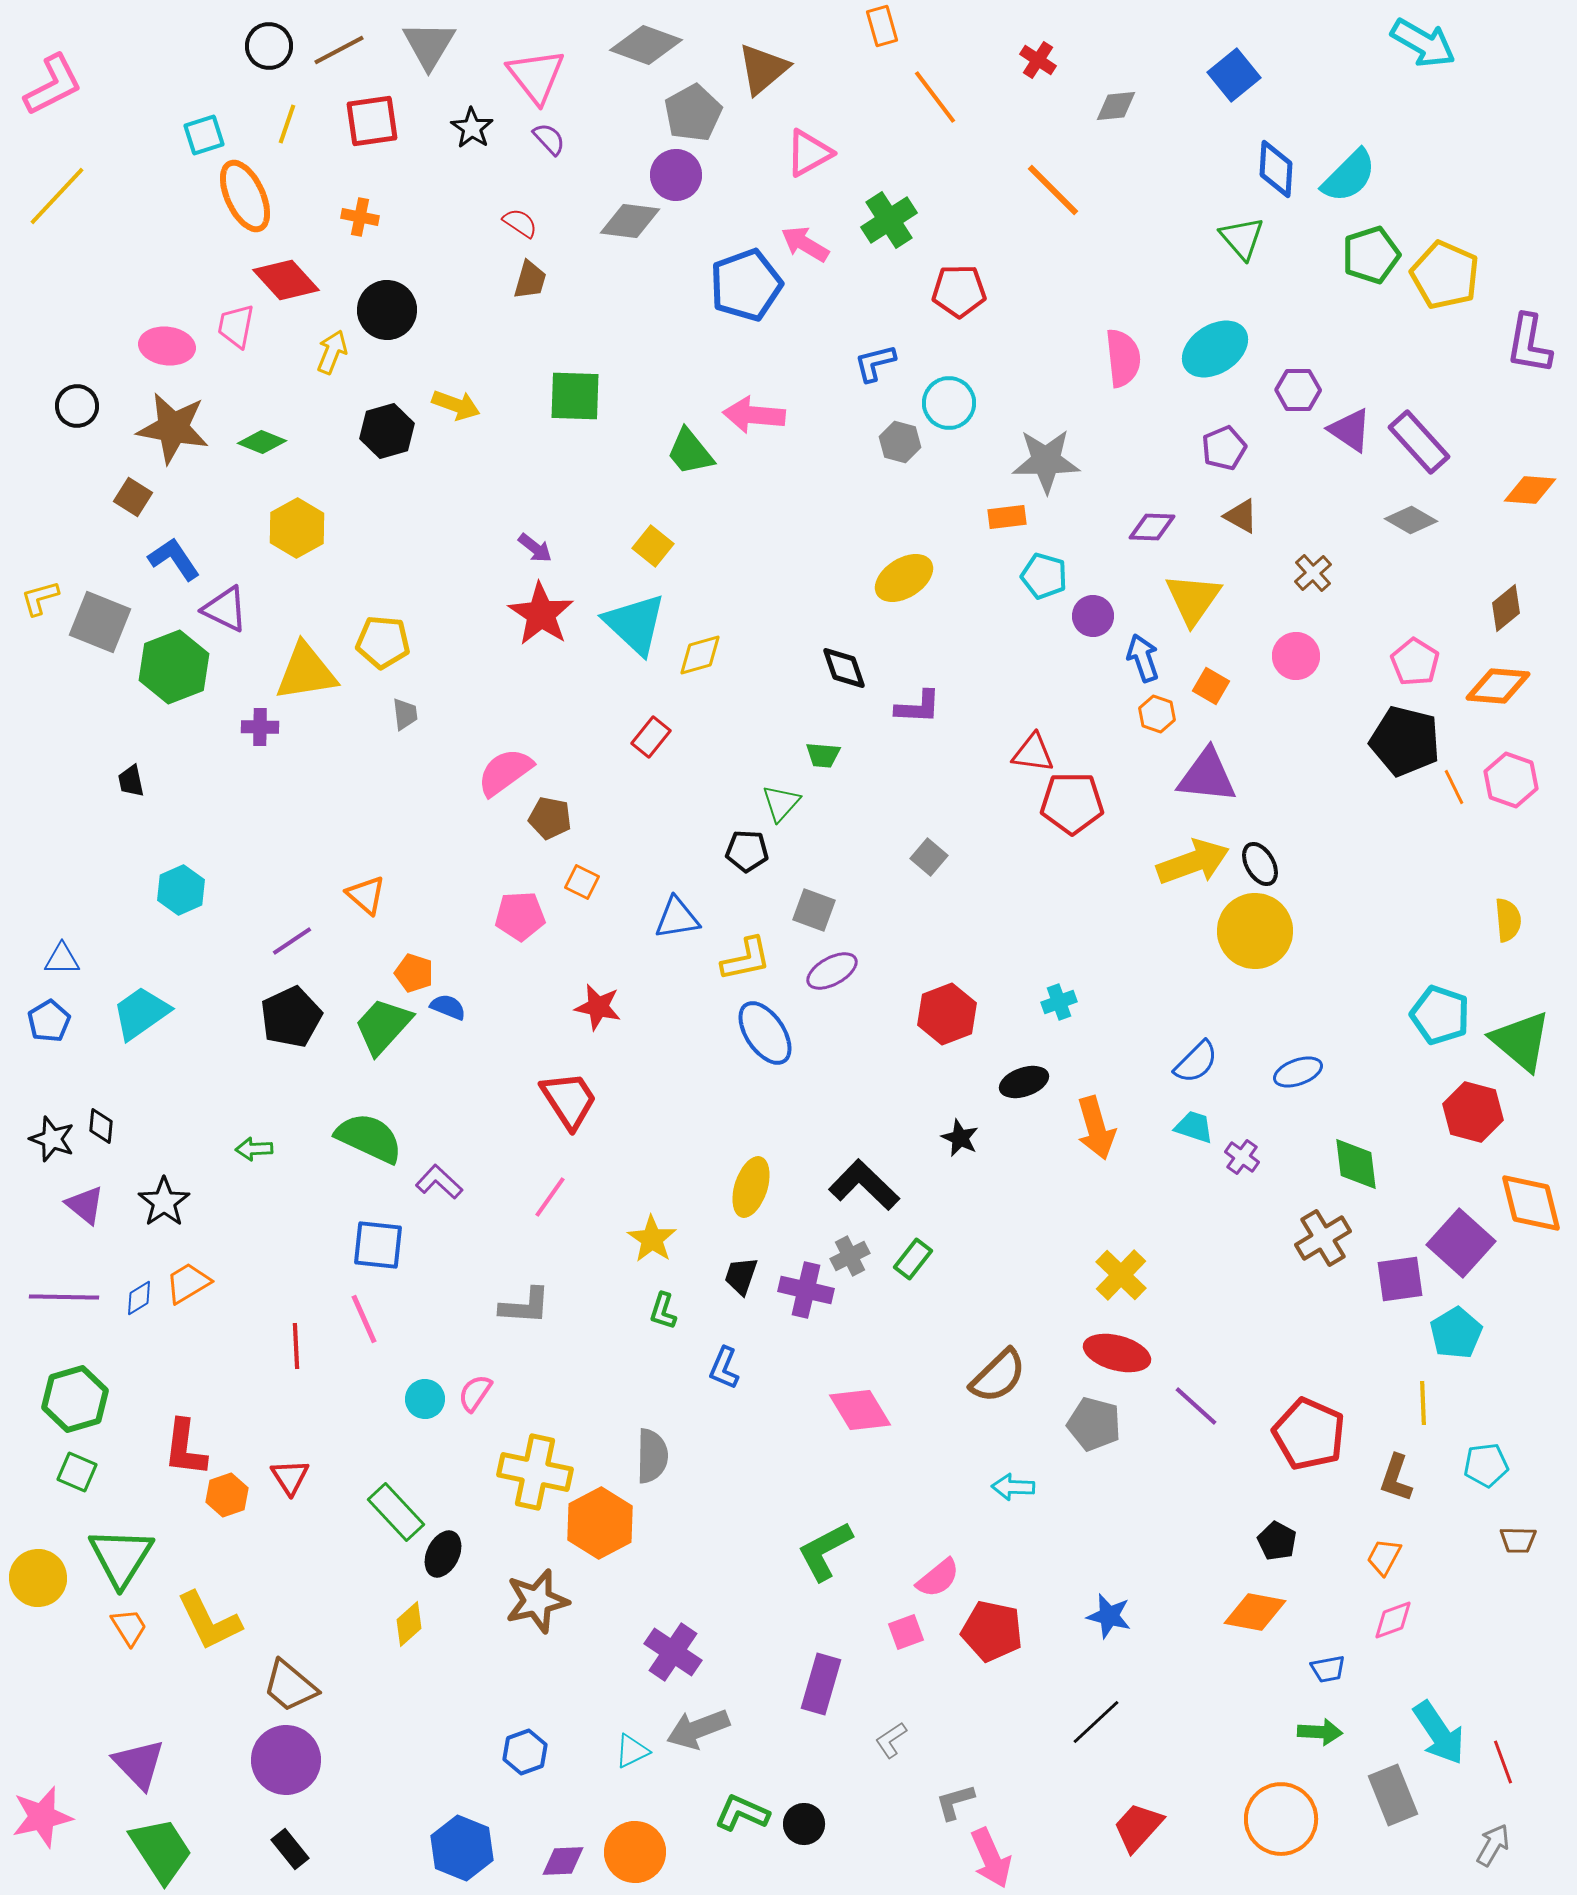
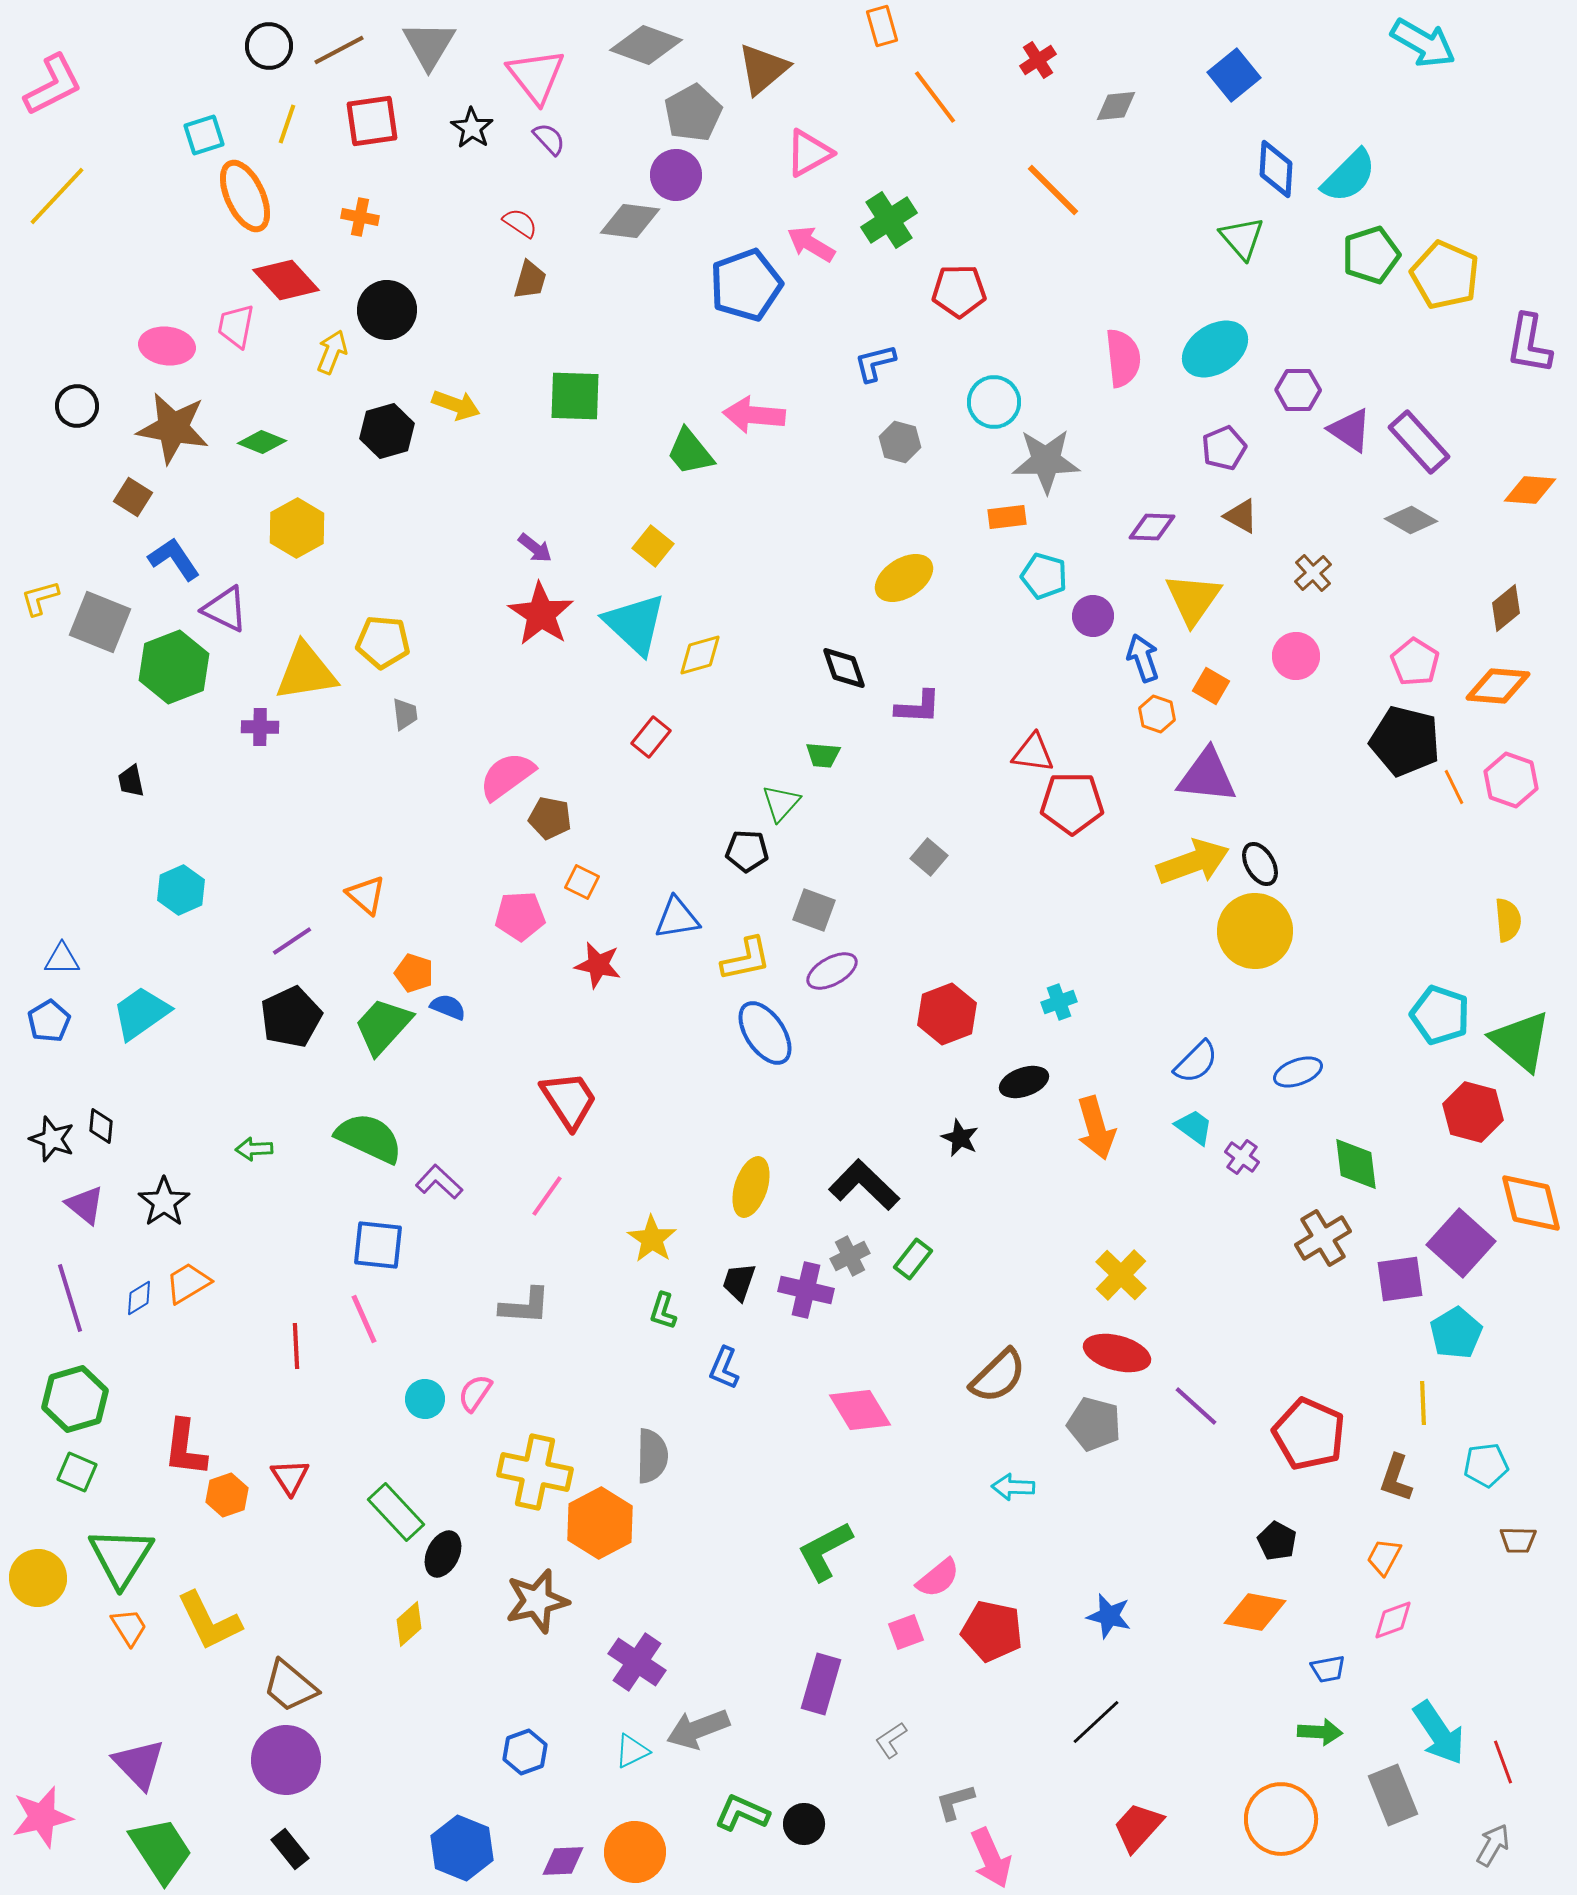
red cross at (1038, 60): rotated 24 degrees clockwise
pink arrow at (805, 244): moved 6 px right
cyan circle at (949, 403): moved 45 px right, 1 px up
pink semicircle at (505, 772): moved 2 px right, 4 px down
red star at (598, 1007): moved 42 px up
cyan trapezoid at (1194, 1127): rotated 18 degrees clockwise
pink line at (550, 1197): moved 3 px left, 1 px up
black trapezoid at (741, 1276): moved 2 px left, 6 px down
purple line at (64, 1297): moved 6 px right, 1 px down; rotated 72 degrees clockwise
purple cross at (673, 1652): moved 36 px left, 10 px down
